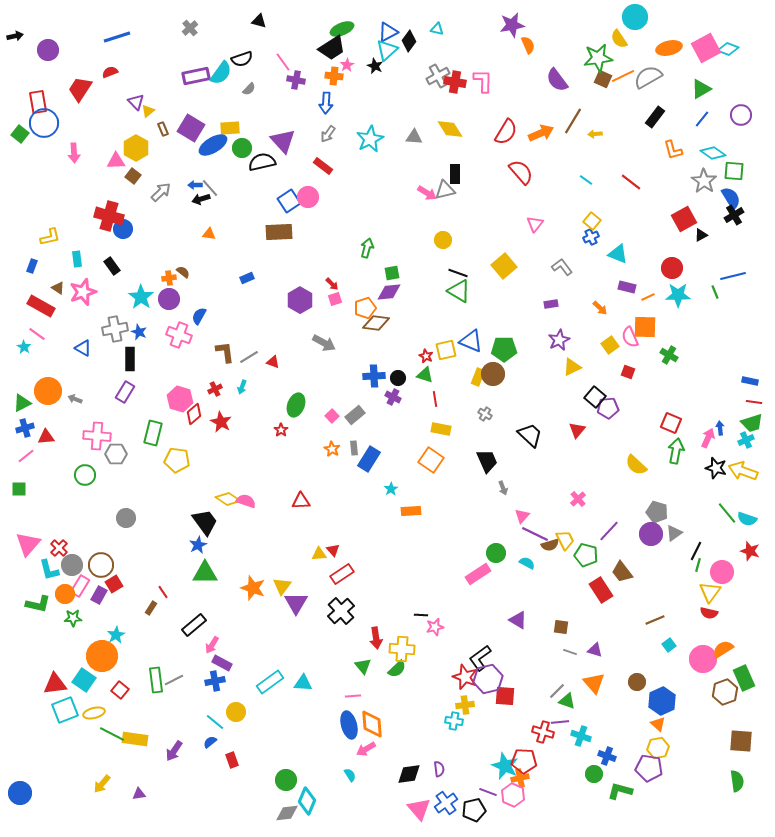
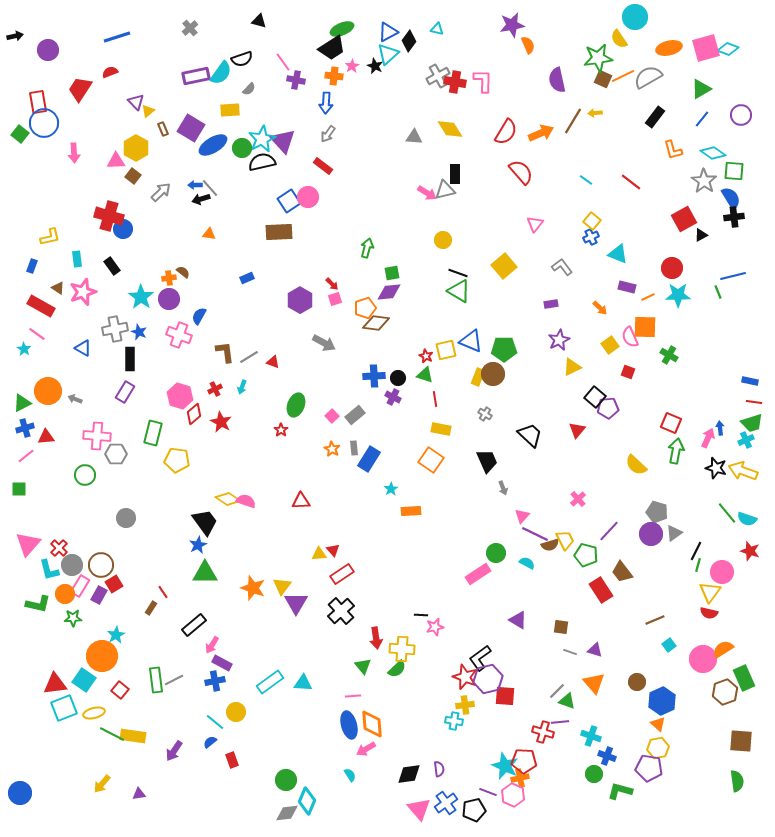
pink square at (706, 48): rotated 12 degrees clockwise
cyan triangle at (387, 50): moved 1 px right, 4 px down
pink star at (347, 65): moved 5 px right, 1 px down
purple semicircle at (557, 80): rotated 25 degrees clockwise
yellow rectangle at (230, 128): moved 18 px up
yellow arrow at (595, 134): moved 21 px up
cyan star at (370, 139): moved 108 px left
black cross at (734, 215): moved 2 px down; rotated 24 degrees clockwise
green line at (715, 292): moved 3 px right
cyan star at (24, 347): moved 2 px down
pink hexagon at (180, 399): moved 3 px up
cyan square at (65, 710): moved 1 px left, 2 px up
cyan cross at (581, 736): moved 10 px right
yellow rectangle at (135, 739): moved 2 px left, 3 px up
